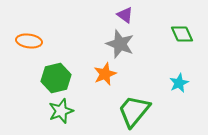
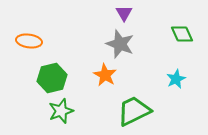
purple triangle: moved 1 px left, 2 px up; rotated 24 degrees clockwise
orange star: moved 1 px down; rotated 20 degrees counterclockwise
green hexagon: moved 4 px left
cyan star: moved 3 px left, 4 px up
green trapezoid: rotated 24 degrees clockwise
